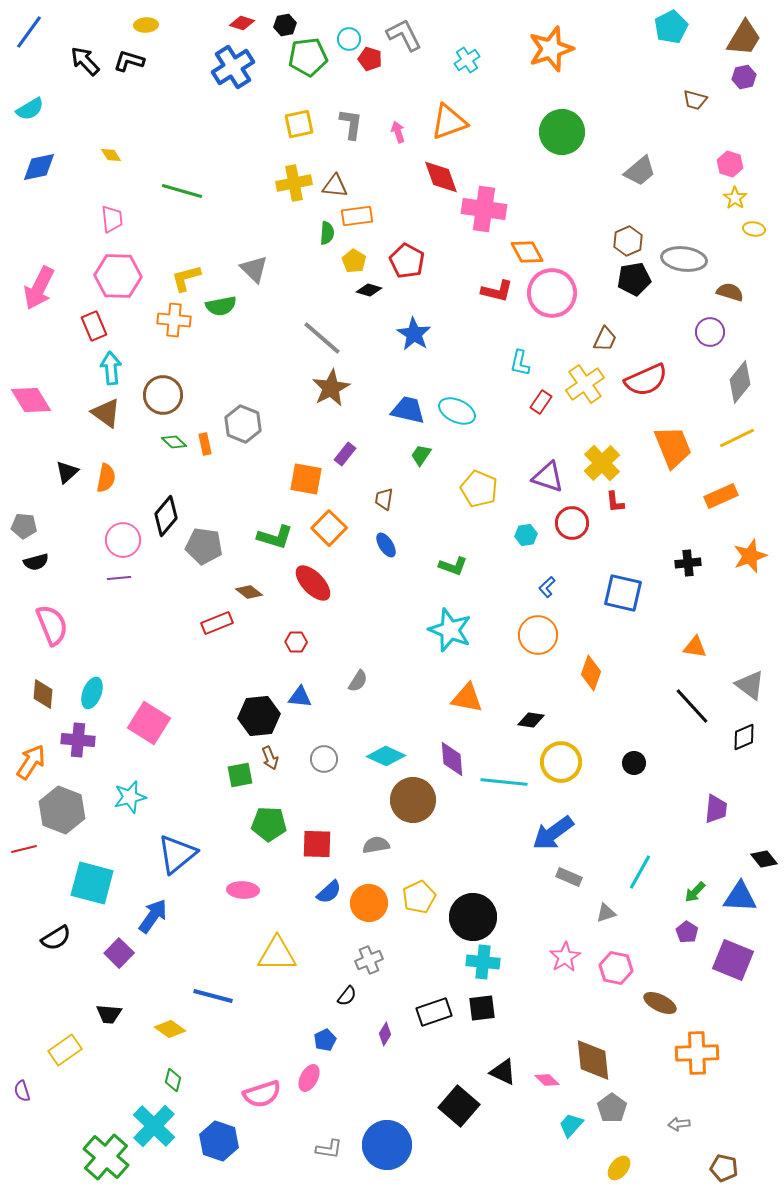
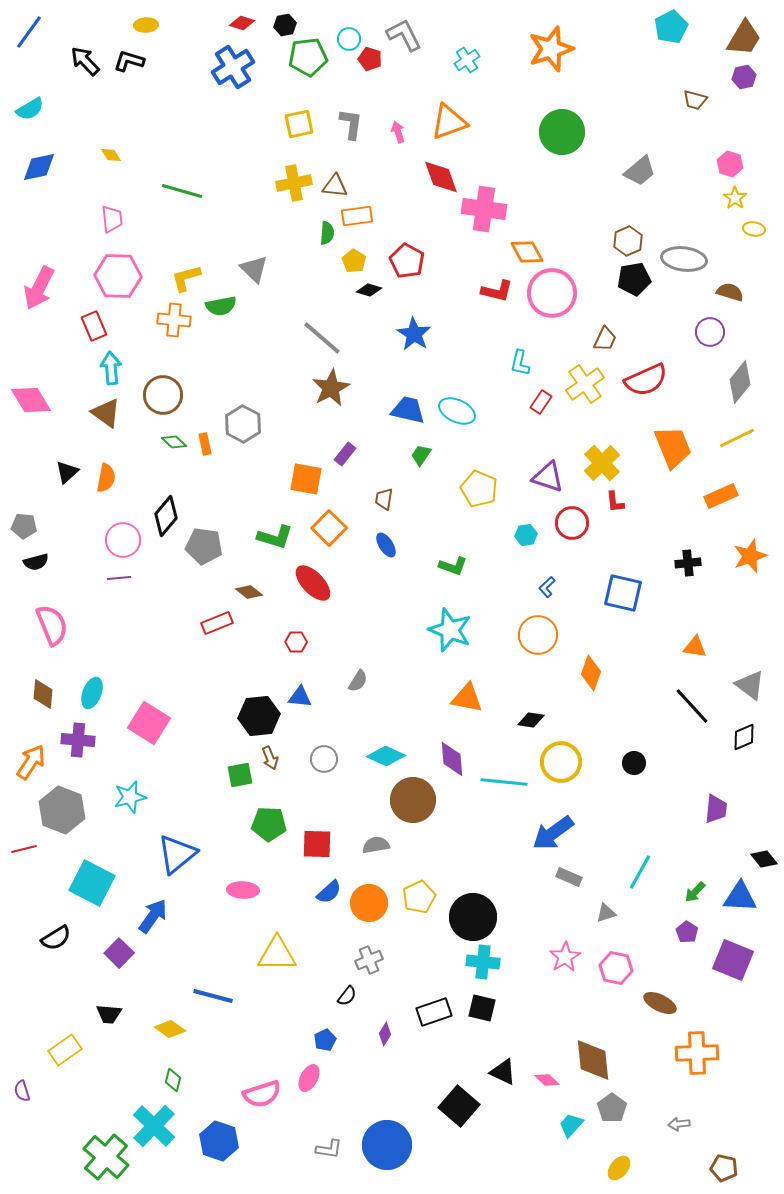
gray hexagon at (243, 424): rotated 6 degrees clockwise
cyan square at (92, 883): rotated 12 degrees clockwise
black square at (482, 1008): rotated 20 degrees clockwise
